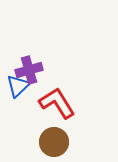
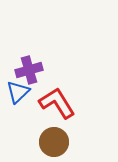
blue triangle: moved 6 px down
